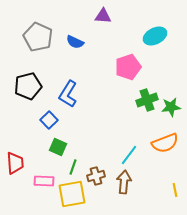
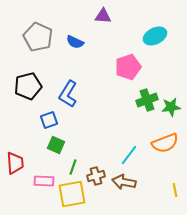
blue square: rotated 24 degrees clockwise
green square: moved 2 px left, 2 px up
brown arrow: rotated 85 degrees counterclockwise
